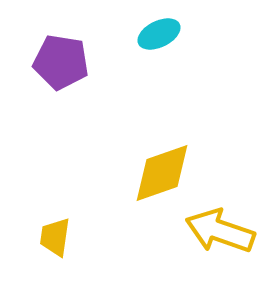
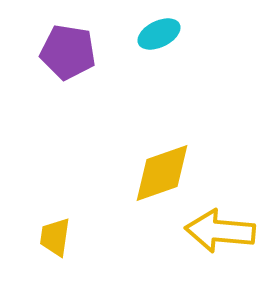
purple pentagon: moved 7 px right, 10 px up
yellow arrow: rotated 14 degrees counterclockwise
